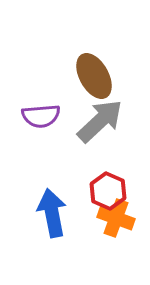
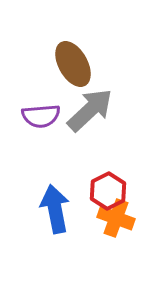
brown ellipse: moved 21 px left, 12 px up
gray arrow: moved 10 px left, 11 px up
red hexagon: rotated 9 degrees clockwise
blue arrow: moved 3 px right, 4 px up
